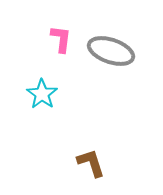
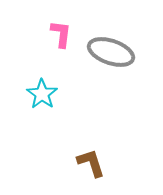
pink L-shape: moved 5 px up
gray ellipse: moved 1 px down
